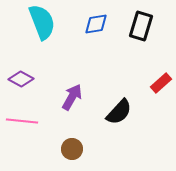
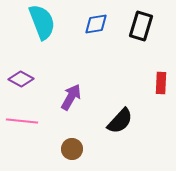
red rectangle: rotated 45 degrees counterclockwise
purple arrow: moved 1 px left
black semicircle: moved 1 px right, 9 px down
